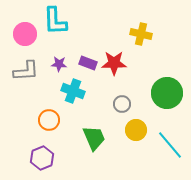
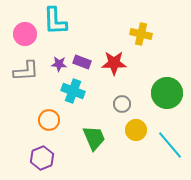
purple rectangle: moved 6 px left, 1 px up
